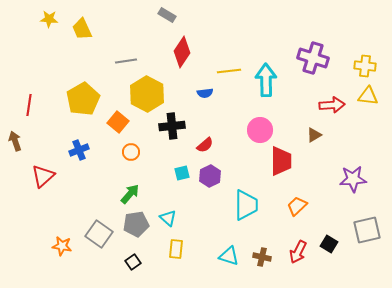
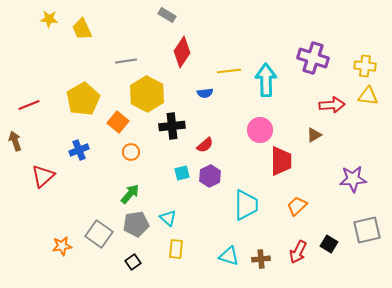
red line at (29, 105): rotated 60 degrees clockwise
orange star at (62, 246): rotated 18 degrees counterclockwise
brown cross at (262, 257): moved 1 px left, 2 px down; rotated 18 degrees counterclockwise
